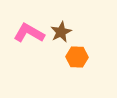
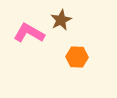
brown star: moved 12 px up
